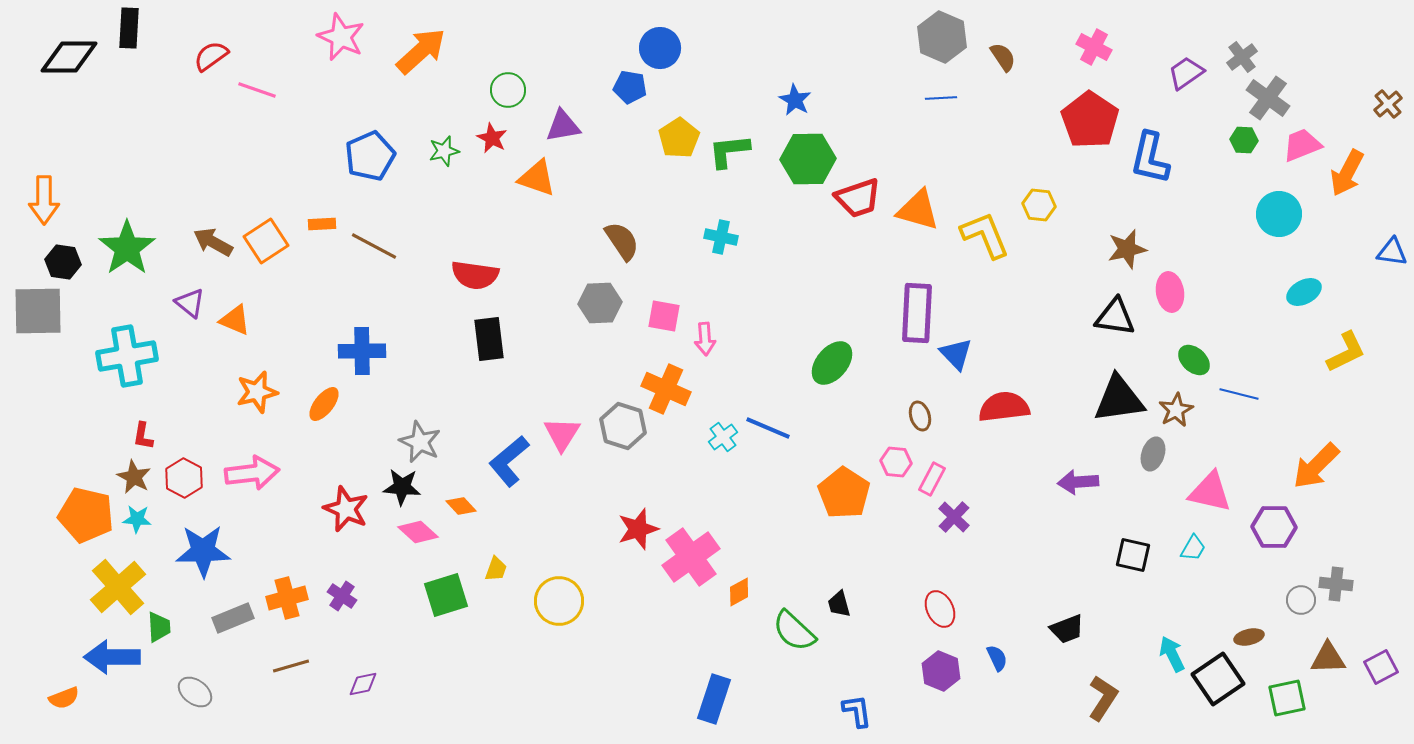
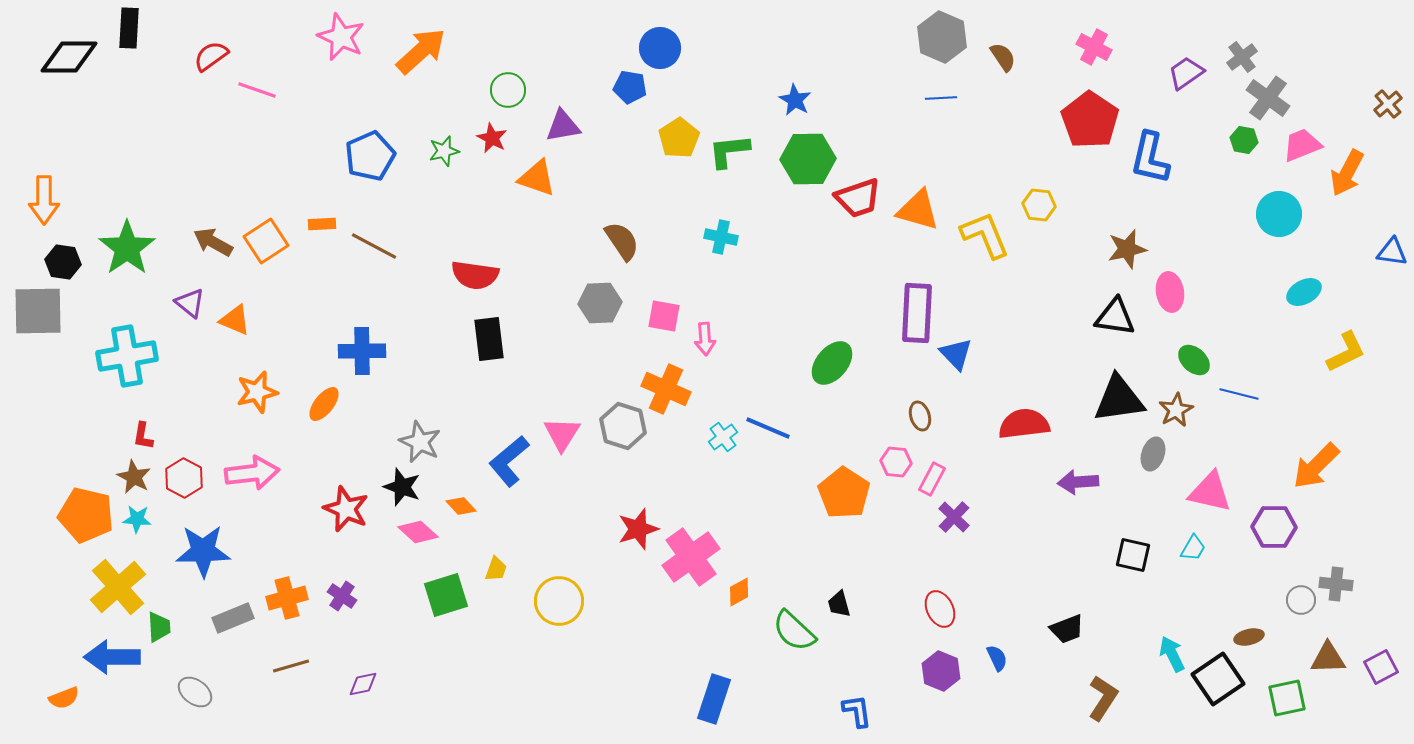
green hexagon at (1244, 140): rotated 8 degrees clockwise
red semicircle at (1004, 407): moved 20 px right, 17 px down
black star at (402, 487): rotated 15 degrees clockwise
